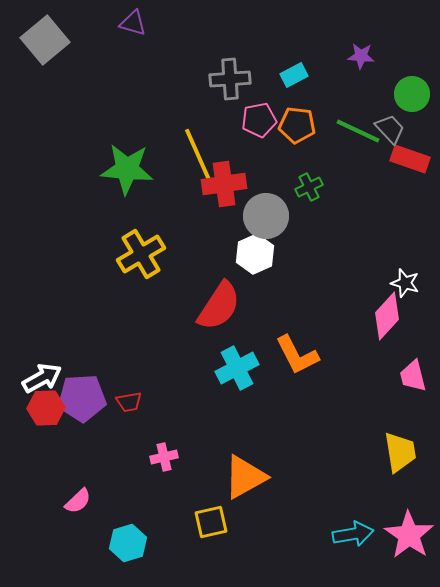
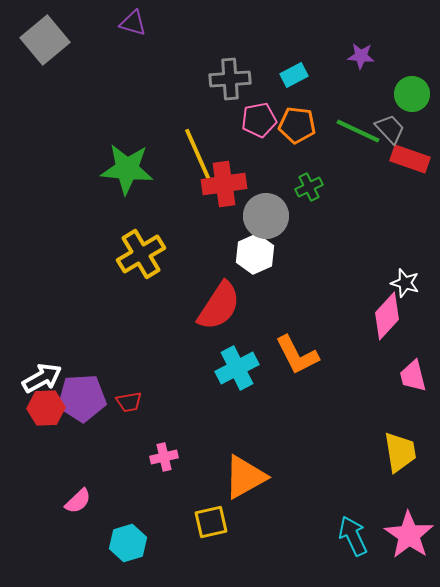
cyan arrow: moved 2 px down; rotated 105 degrees counterclockwise
